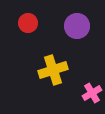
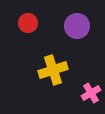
pink cross: moved 1 px left
